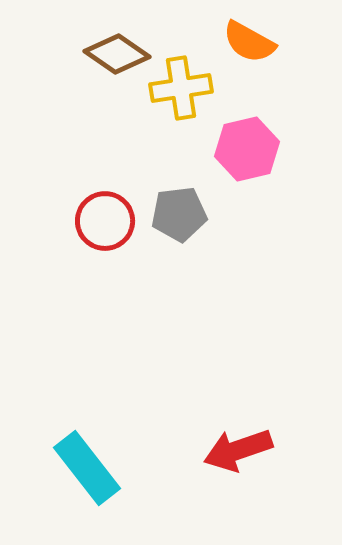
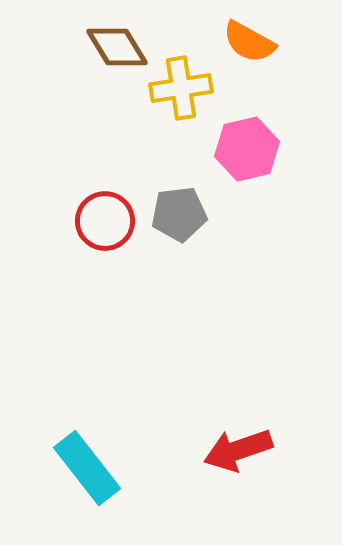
brown diamond: moved 7 px up; rotated 24 degrees clockwise
